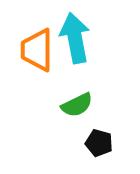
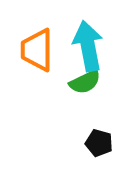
cyan arrow: moved 13 px right, 8 px down
green semicircle: moved 8 px right, 23 px up
